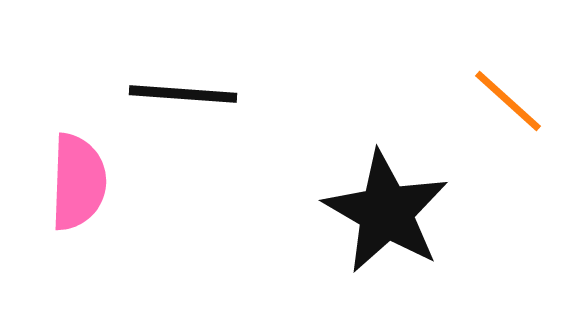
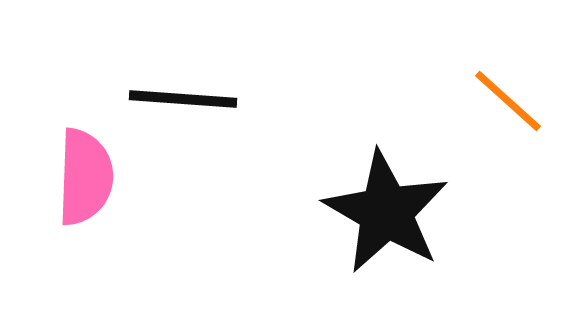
black line: moved 5 px down
pink semicircle: moved 7 px right, 5 px up
